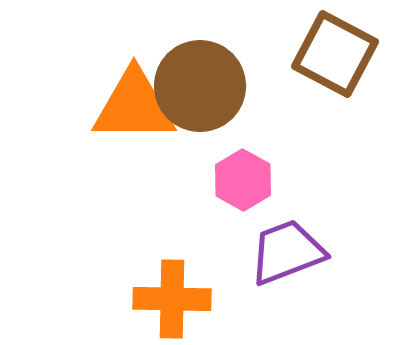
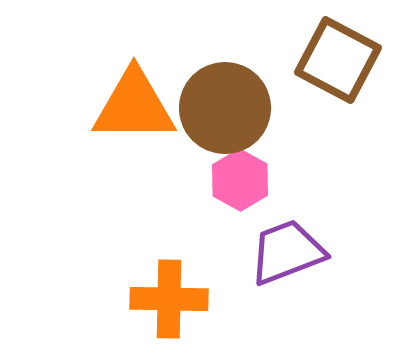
brown square: moved 3 px right, 6 px down
brown circle: moved 25 px right, 22 px down
pink hexagon: moved 3 px left
orange cross: moved 3 px left
